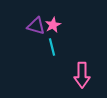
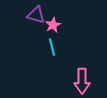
purple triangle: moved 11 px up
pink arrow: moved 6 px down
